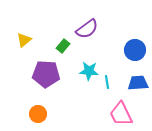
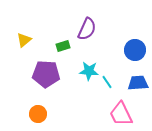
purple semicircle: rotated 30 degrees counterclockwise
green rectangle: rotated 32 degrees clockwise
cyan line: rotated 24 degrees counterclockwise
